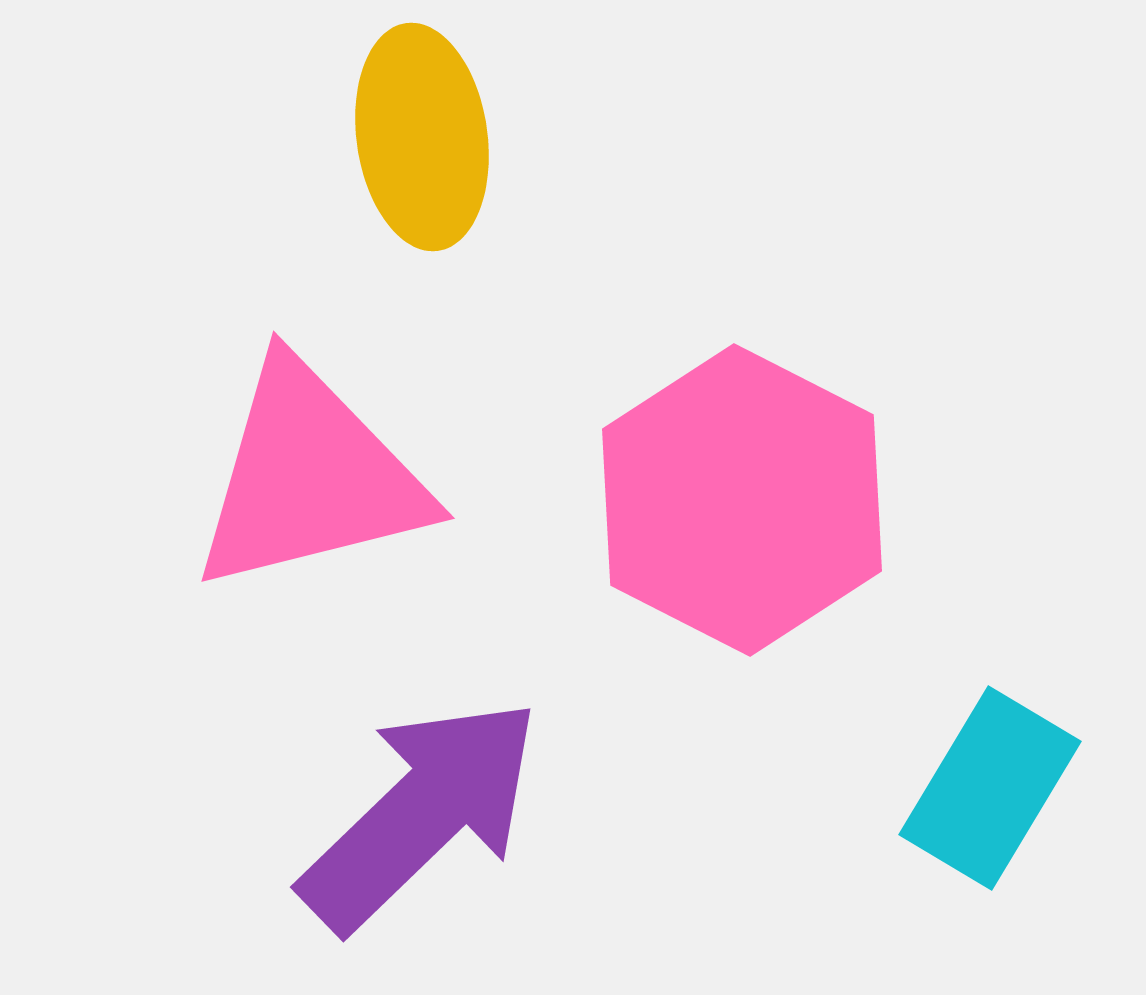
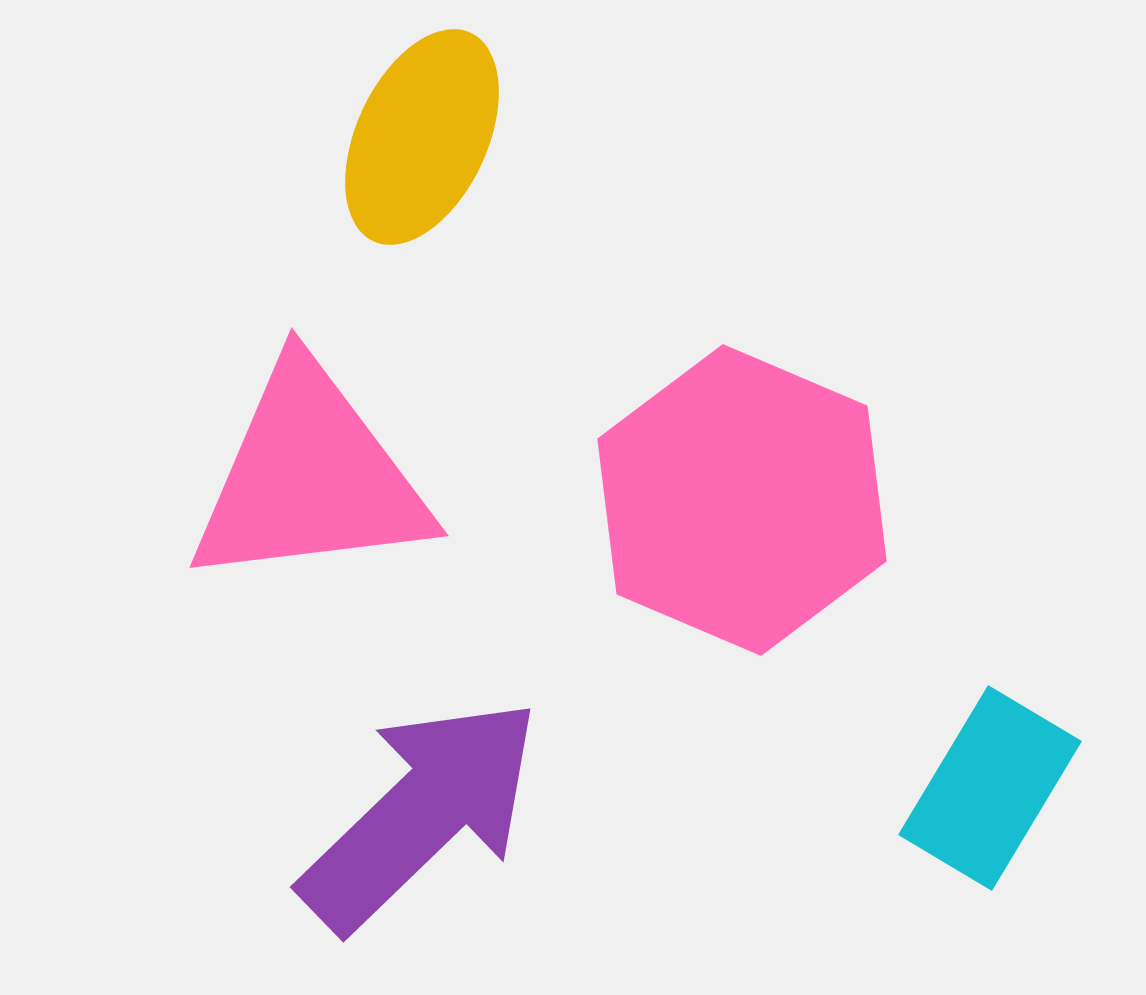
yellow ellipse: rotated 33 degrees clockwise
pink triangle: rotated 7 degrees clockwise
pink hexagon: rotated 4 degrees counterclockwise
